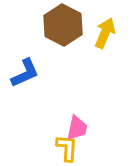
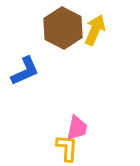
brown hexagon: moved 3 px down
yellow arrow: moved 10 px left, 3 px up
blue L-shape: moved 2 px up
